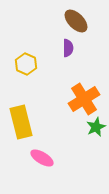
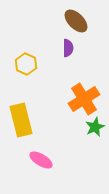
yellow rectangle: moved 2 px up
green star: moved 1 px left
pink ellipse: moved 1 px left, 2 px down
